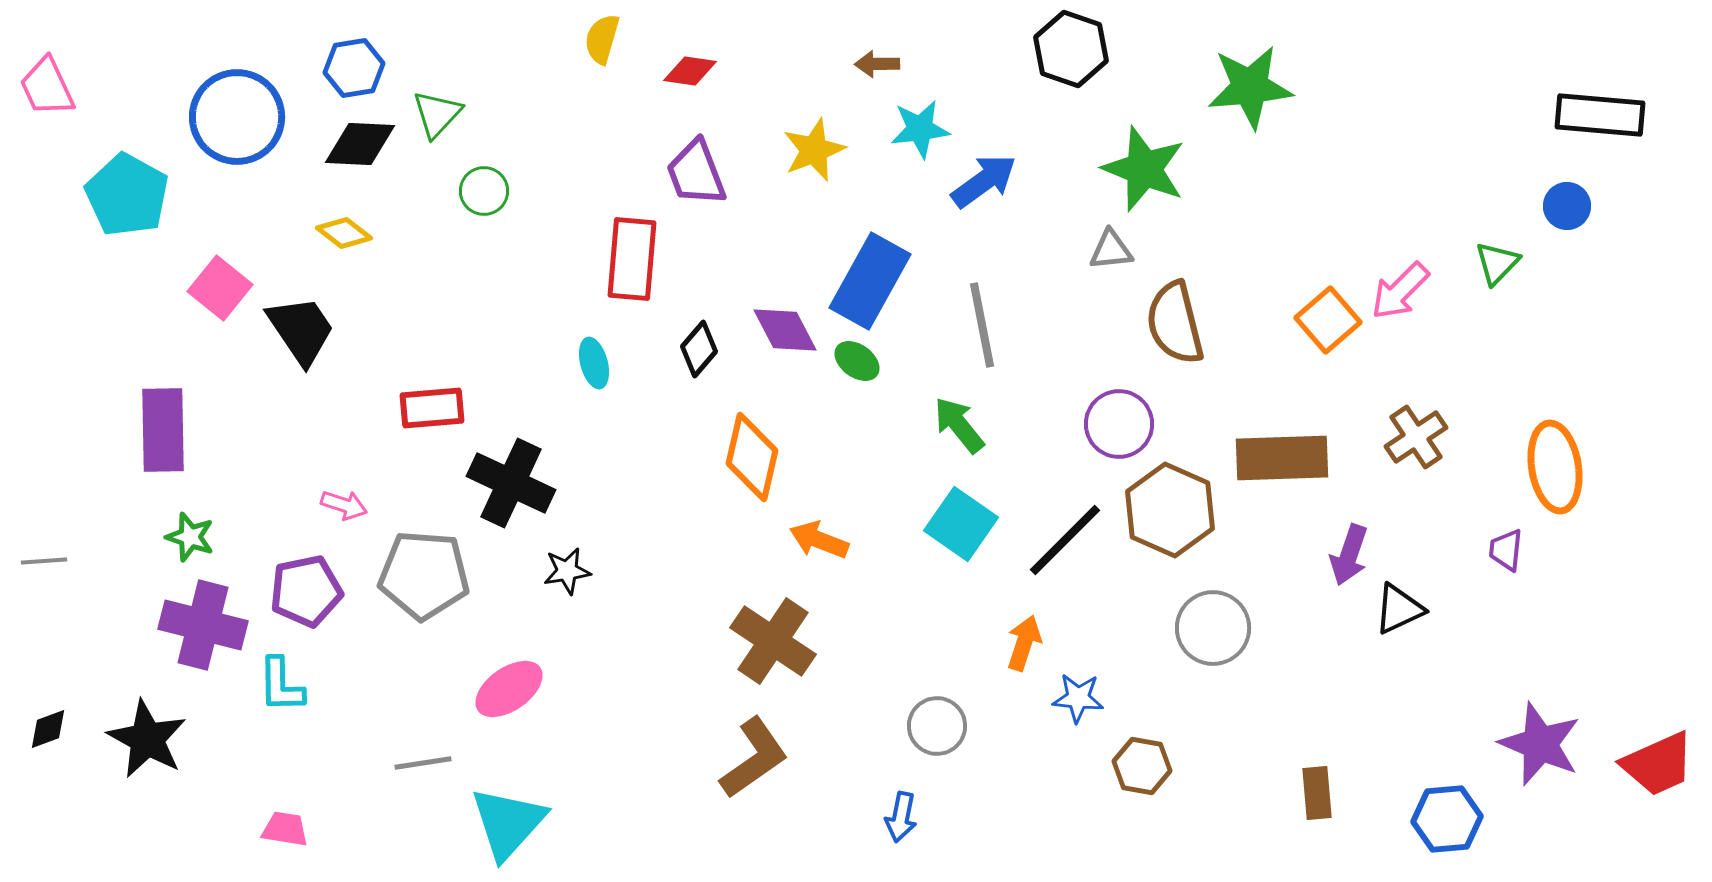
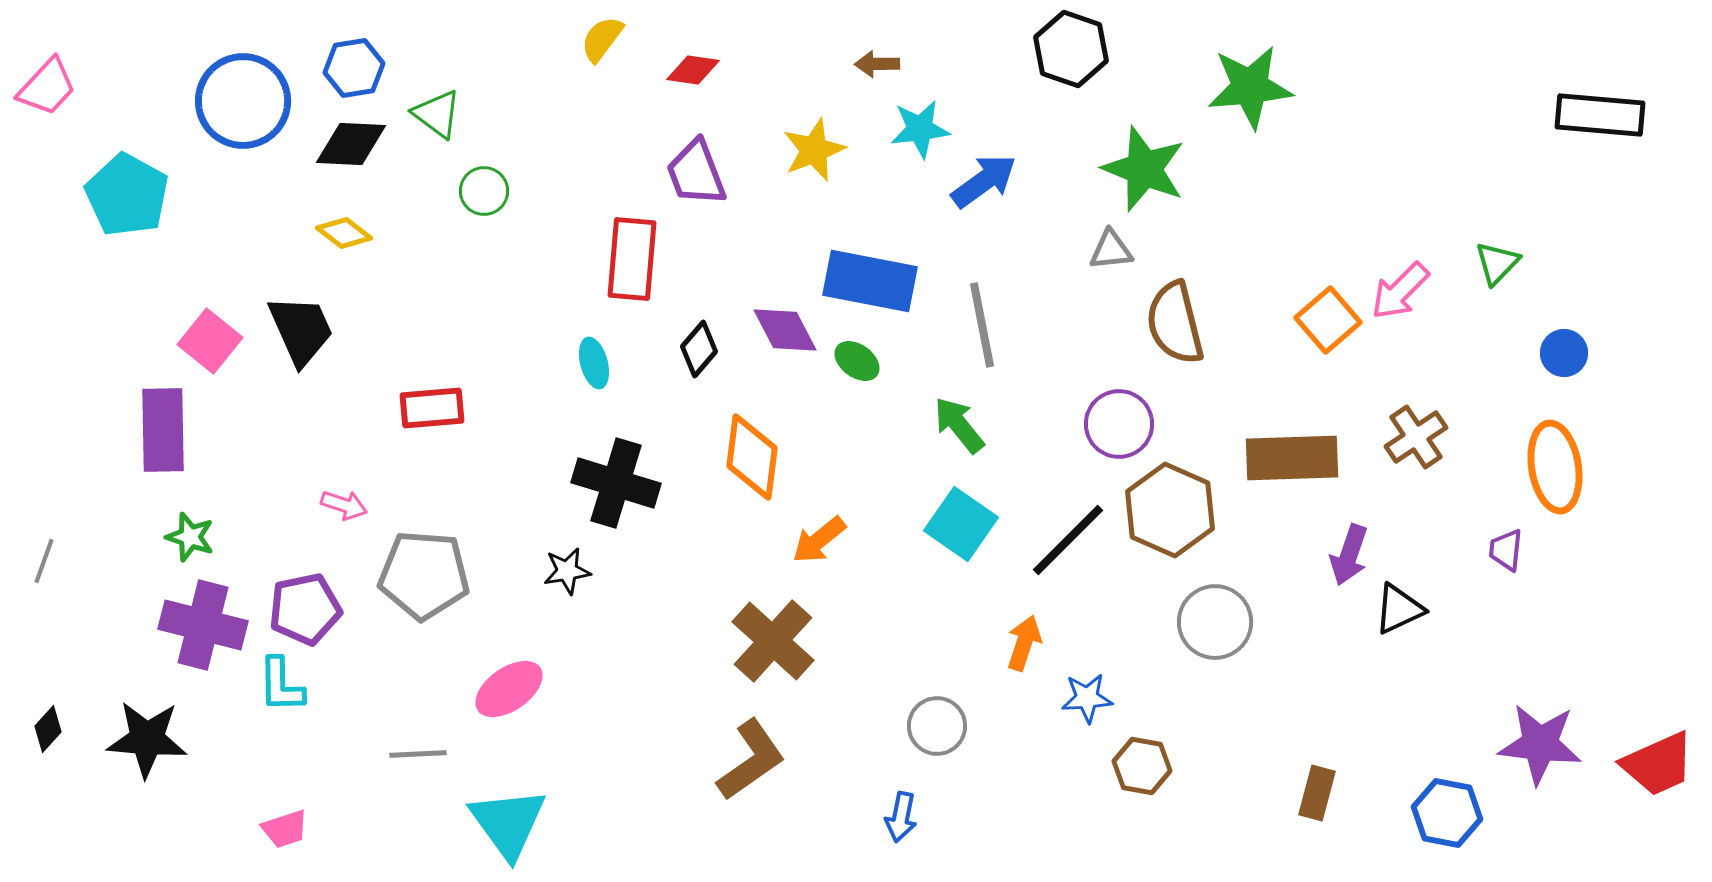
yellow semicircle at (602, 39): rotated 21 degrees clockwise
red diamond at (690, 71): moved 3 px right, 1 px up
pink trapezoid at (47, 87): rotated 112 degrees counterclockwise
green triangle at (437, 114): rotated 36 degrees counterclockwise
blue circle at (237, 117): moved 6 px right, 16 px up
black diamond at (360, 144): moved 9 px left
blue circle at (1567, 206): moved 3 px left, 147 px down
blue rectangle at (870, 281): rotated 72 degrees clockwise
pink square at (220, 288): moved 10 px left, 53 px down
black trapezoid at (301, 330): rotated 10 degrees clockwise
orange diamond at (752, 457): rotated 6 degrees counterclockwise
brown rectangle at (1282, 458): moved 10 px right
black cross at (511, 483): moved 105 px right; rotated 8 degrees counterclockwise
orange arrow at (819, 540): rotated 60 degrees counterclockwise
black line at (1065, 540): moved 3 px right
gray line at (44, 561): rotated 66 degrees counterclockwise
purple pentagon at (306, 591): moved 1 px left, 18 px down
gray circle at (1213, 628): moved 2 px right, 6 px up
brown cross at (773, 641): rotated 8 degrees clockwise
blue star at (1078, 698): moved 9 px right; rotated 9 degrees counterclockwise
black diamond at (48, 729): rotated 27 degrees counterclockwise
black star at (147, 739): rotated 24 degrees counterclockwise
purple star at (1540, 744): rotated 16 degrees counterclockwise
brown L-shape at (754, 758): moved 3 px left, 2 px down
gray line at (423, 763): moved 5 px left, 9 px up; rotated 6 degrees clockwise
brown rectangle at (1317, 793): rotated 20 degrees clockwise
blue hexagon at (1447, 819): moved 6 px up; rotated 16 degrees clockwise
cyan triangle at (508, 823): rotated 18 degrees counterclockwise
pink trapezoid at (285, 829): rotated 153 degrees clockwise
